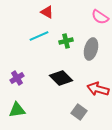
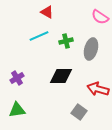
black diamond: moved 2 px up; rotated 45 degrees counterclockwise
